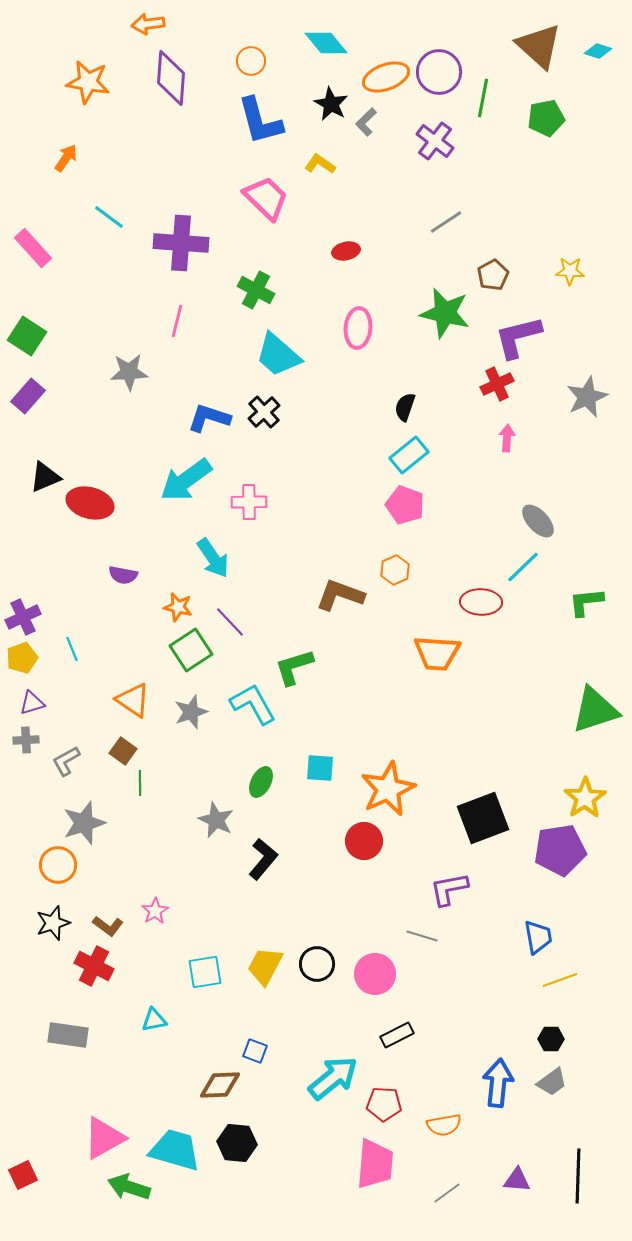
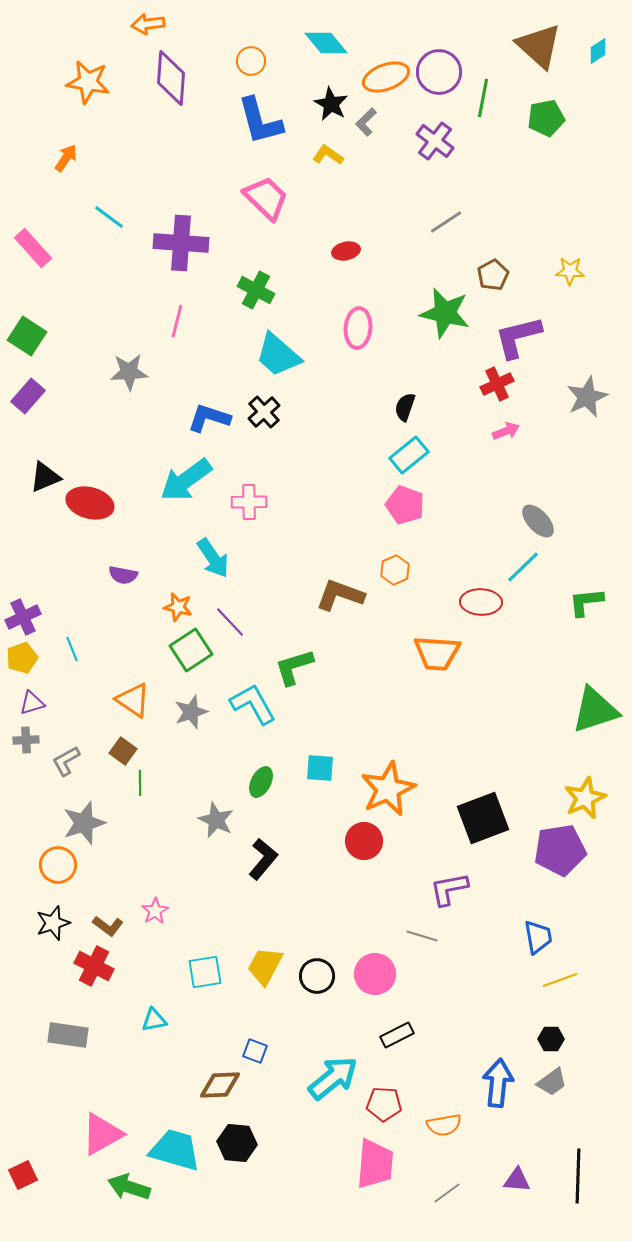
cyan diamond at (598, 51): rotated 52 degrees counterclockwise
yellow L-shape at (320, 164): moved 8 px right, 9 px up
pink arrow at (507, 438): moved 1 px left, 7 px up; rotated 64 degrees clockwise
yellow star at (585, 798): rotated 9 degrees clockwise
black circle at (317, 964): moved 12 px down
pink triangle at (104, 1138): moved 2 px left, 4 px up
